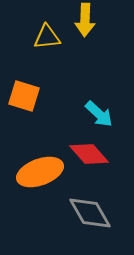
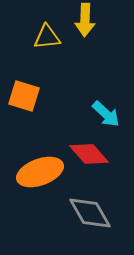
cyan arrow: moved 7 px right
